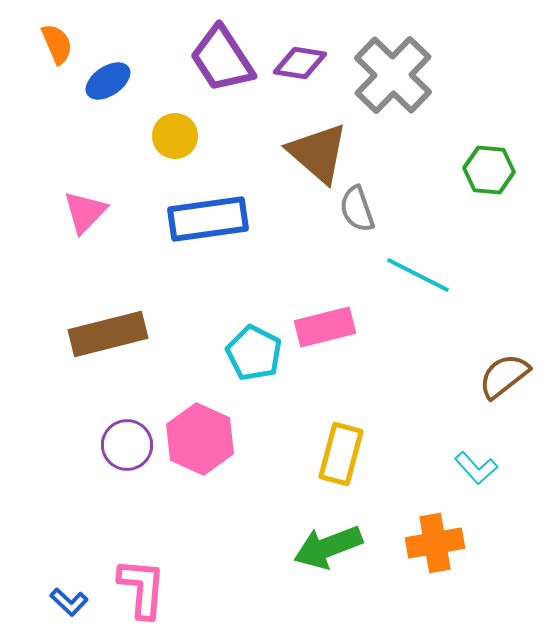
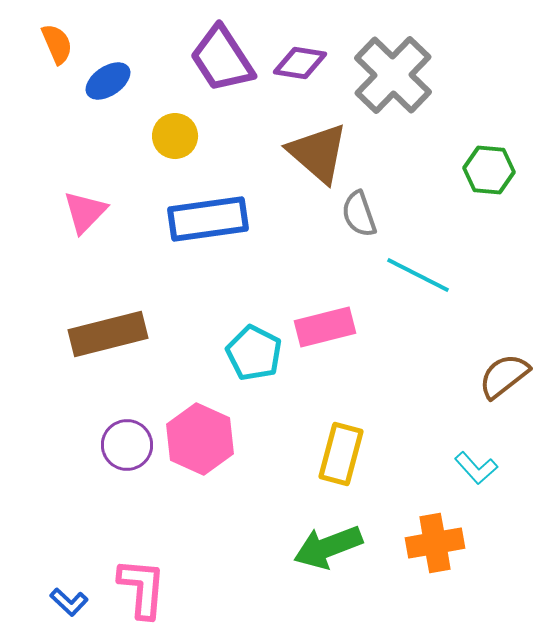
gray semicircle: moved 2 px right, 5 px down
